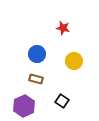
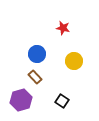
brown rectangle: moved 1 px left, 2 px up; rotated 32 degrees clockwise
purple hexagon: moved 3 px left, 6 px up; rotated 10 degrees clockwise
